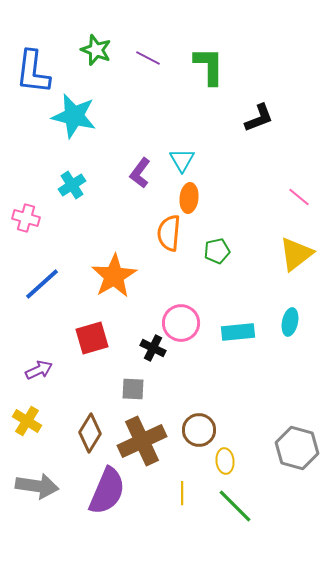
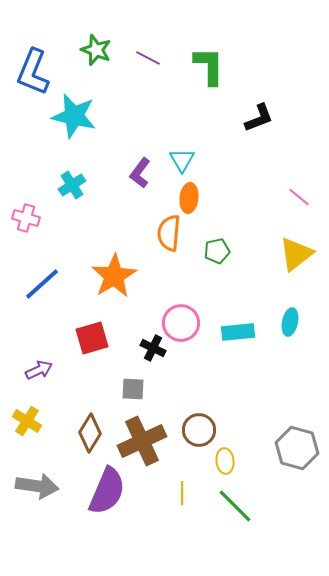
blue L-shape: rotated 15 degrees clockwise
